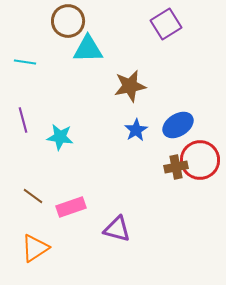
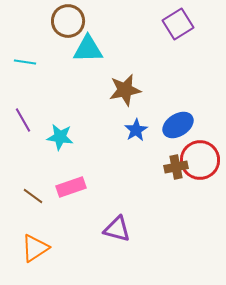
purple square: moved 12 px right
brown star: moved 5 px left, 4 px down
purple line: rotated 15 degrees counterclockwise
pink rectangle: moved 20 px up
